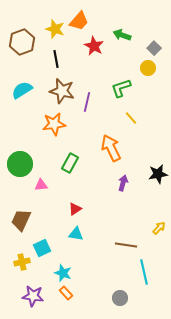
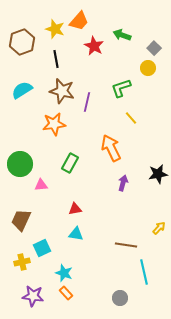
red triangle: rotated 24 degrees clockwise
cyan star: moved 1 px right
